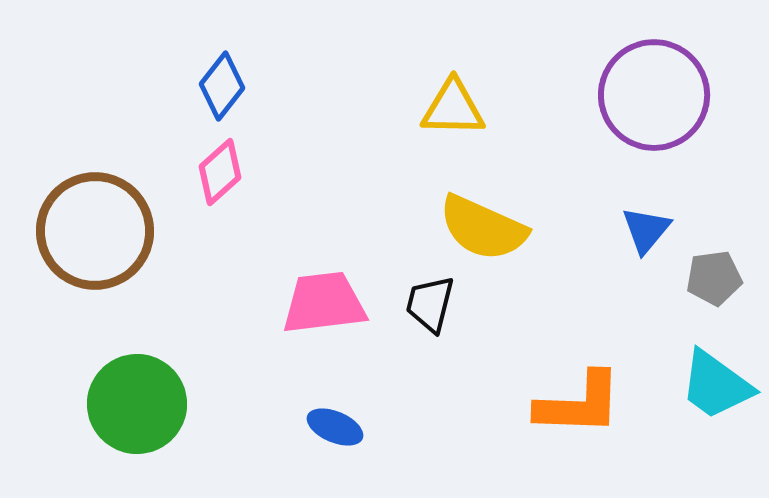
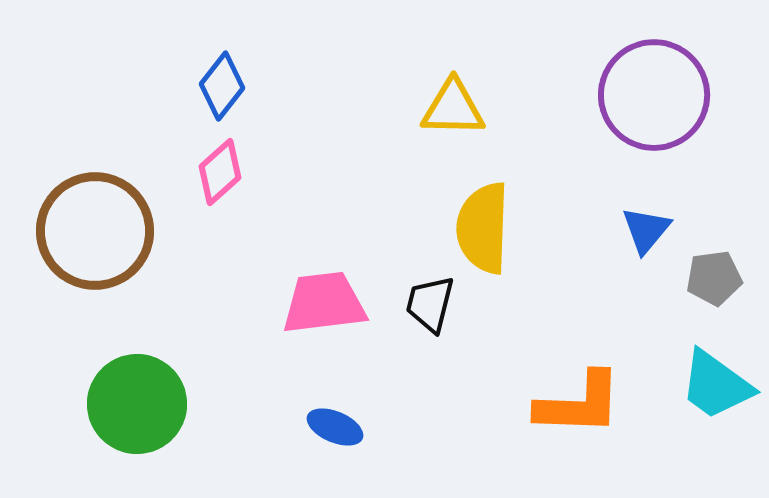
yellow semicircle: rotated 68 degrees clockwise
